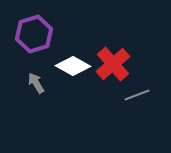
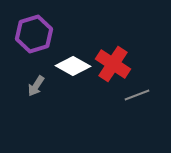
red cross: rotated 16 degrees counterclockwise
gray arrow: moved 3 px down; rotated 115 degrees counterclockwise
